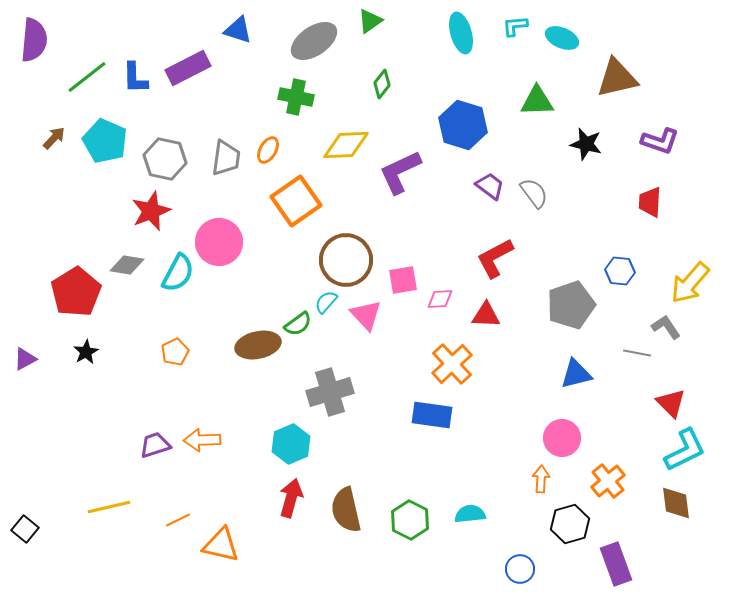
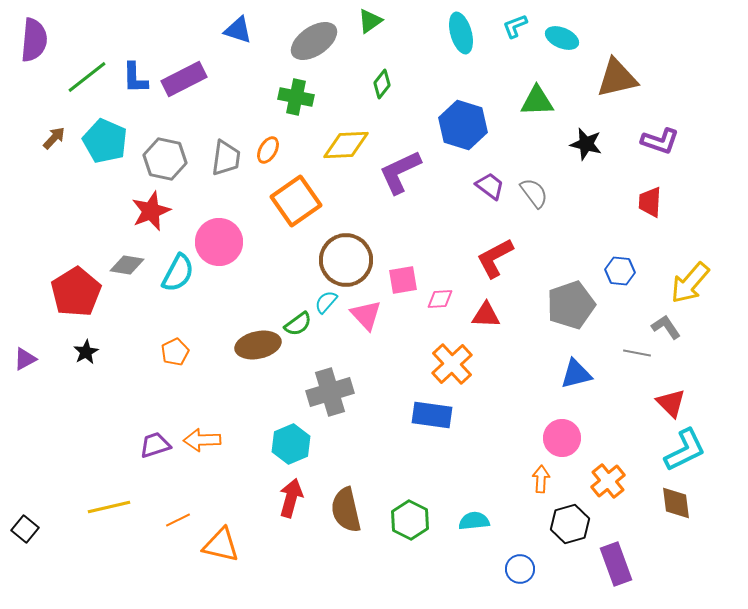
cyan L-shape at (515, 26): rotated 16 degrees counterclockwise
purple rectangle at (188, 68): moved 4 px left, 11 px down
cyan semicircle at (470, 514): moved 4 px right, 7 px down
